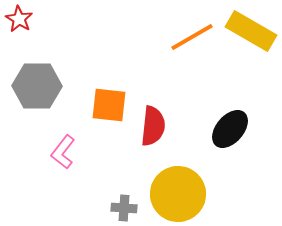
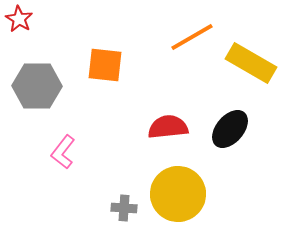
yellow rectangle: moved 32 px down
orange square: moved 4 px left, 40 px up
red semicircle: moved 15 px right, 1 px down; rotated 102 degrees counterclockwise
